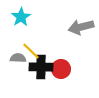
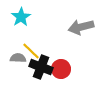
black cross: rotated 20 degrees clockwise
